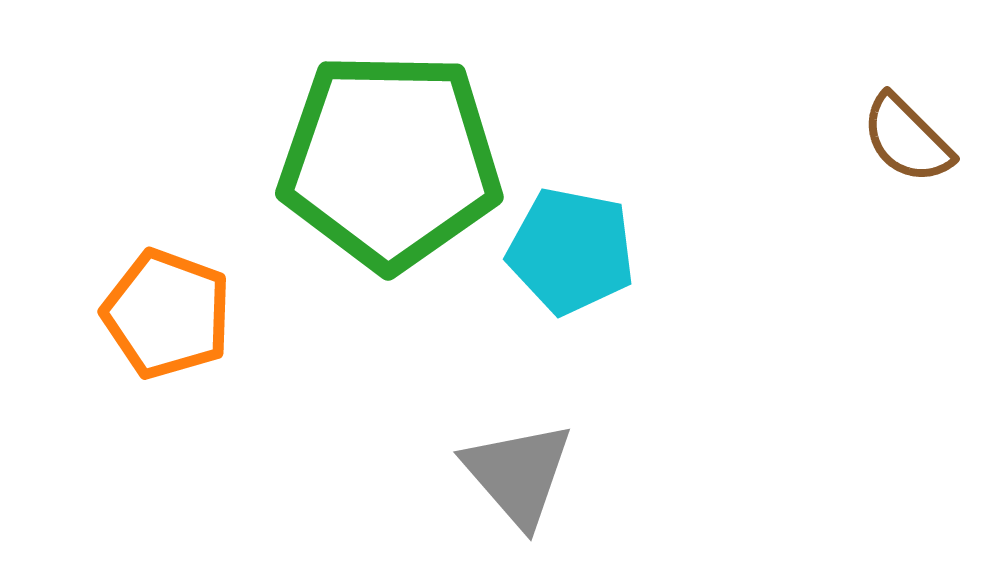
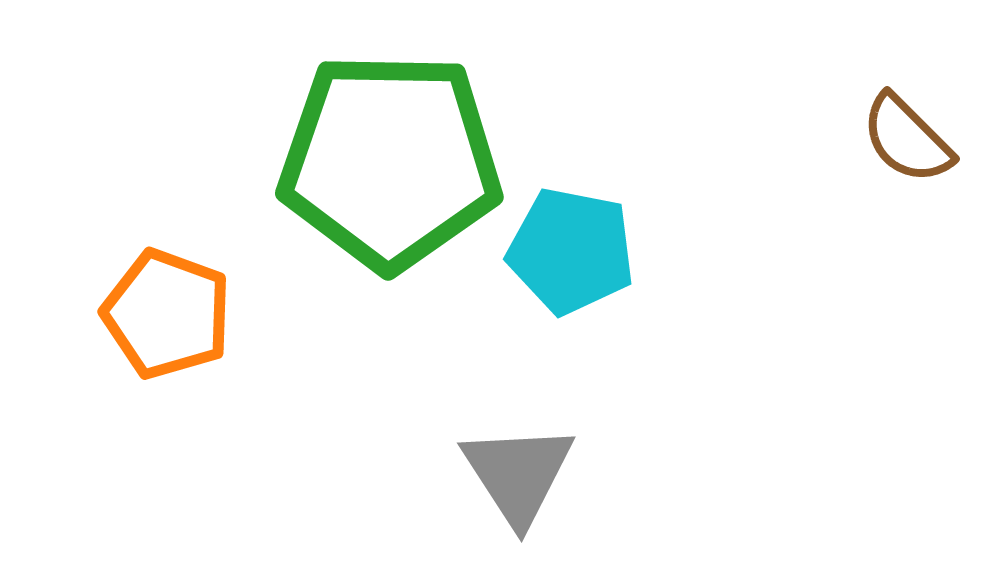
gray triangle: rotated 8 degrees clockwise
